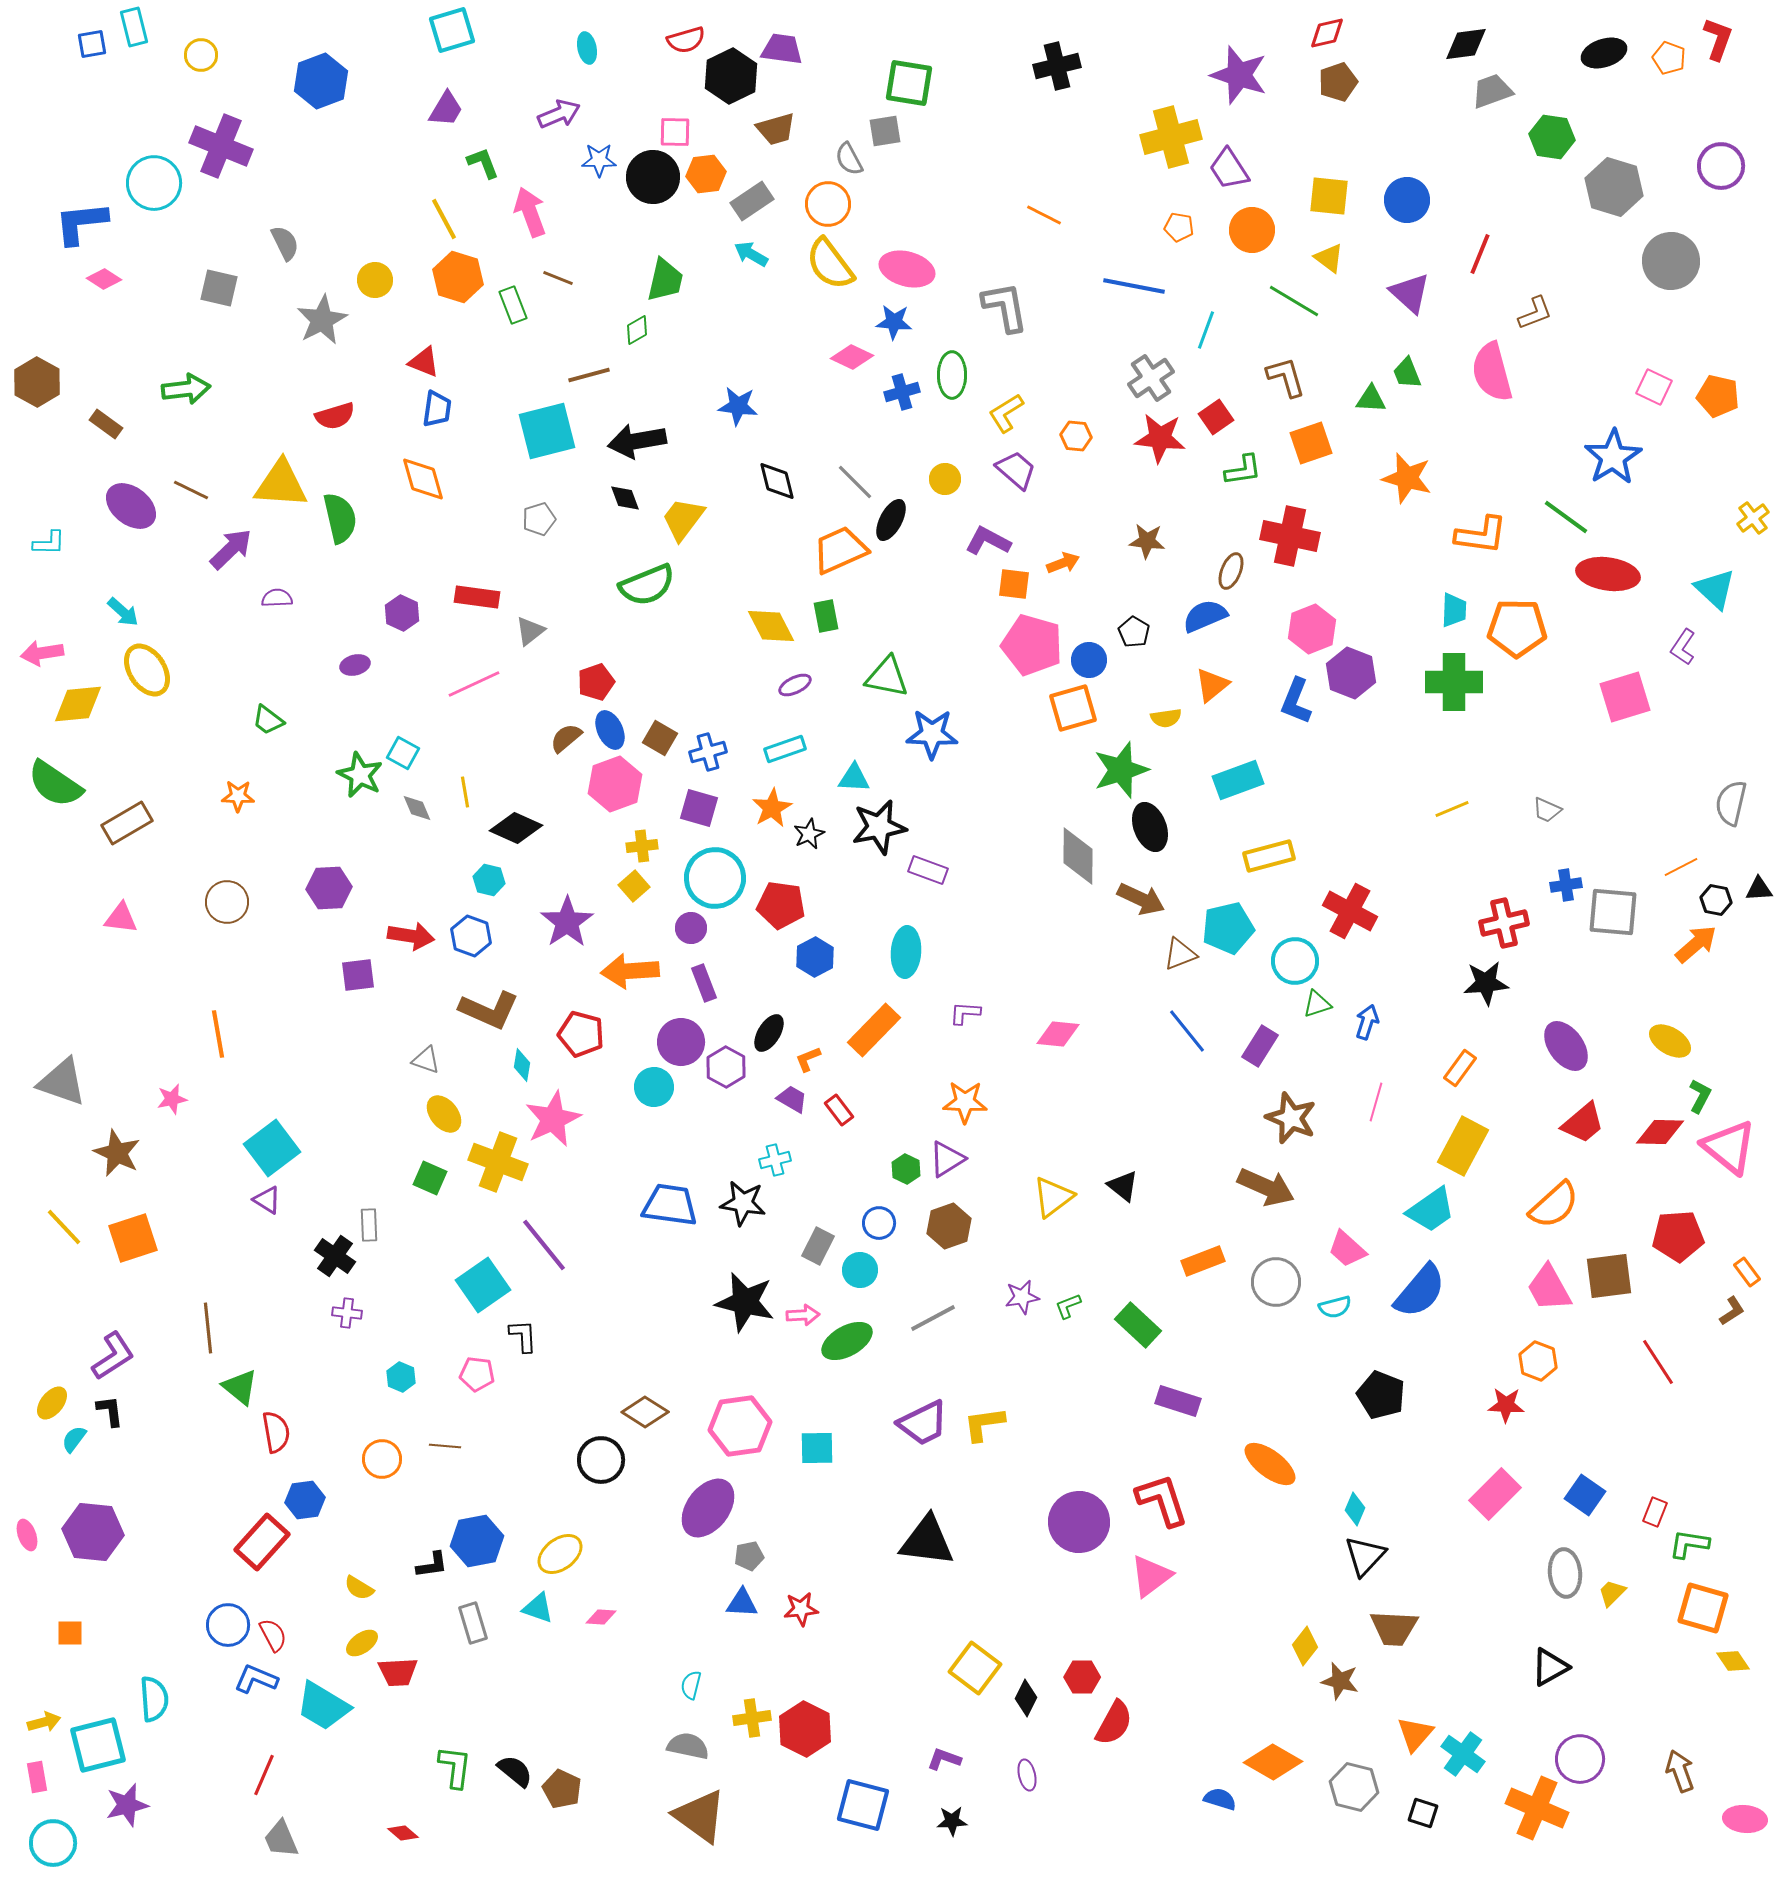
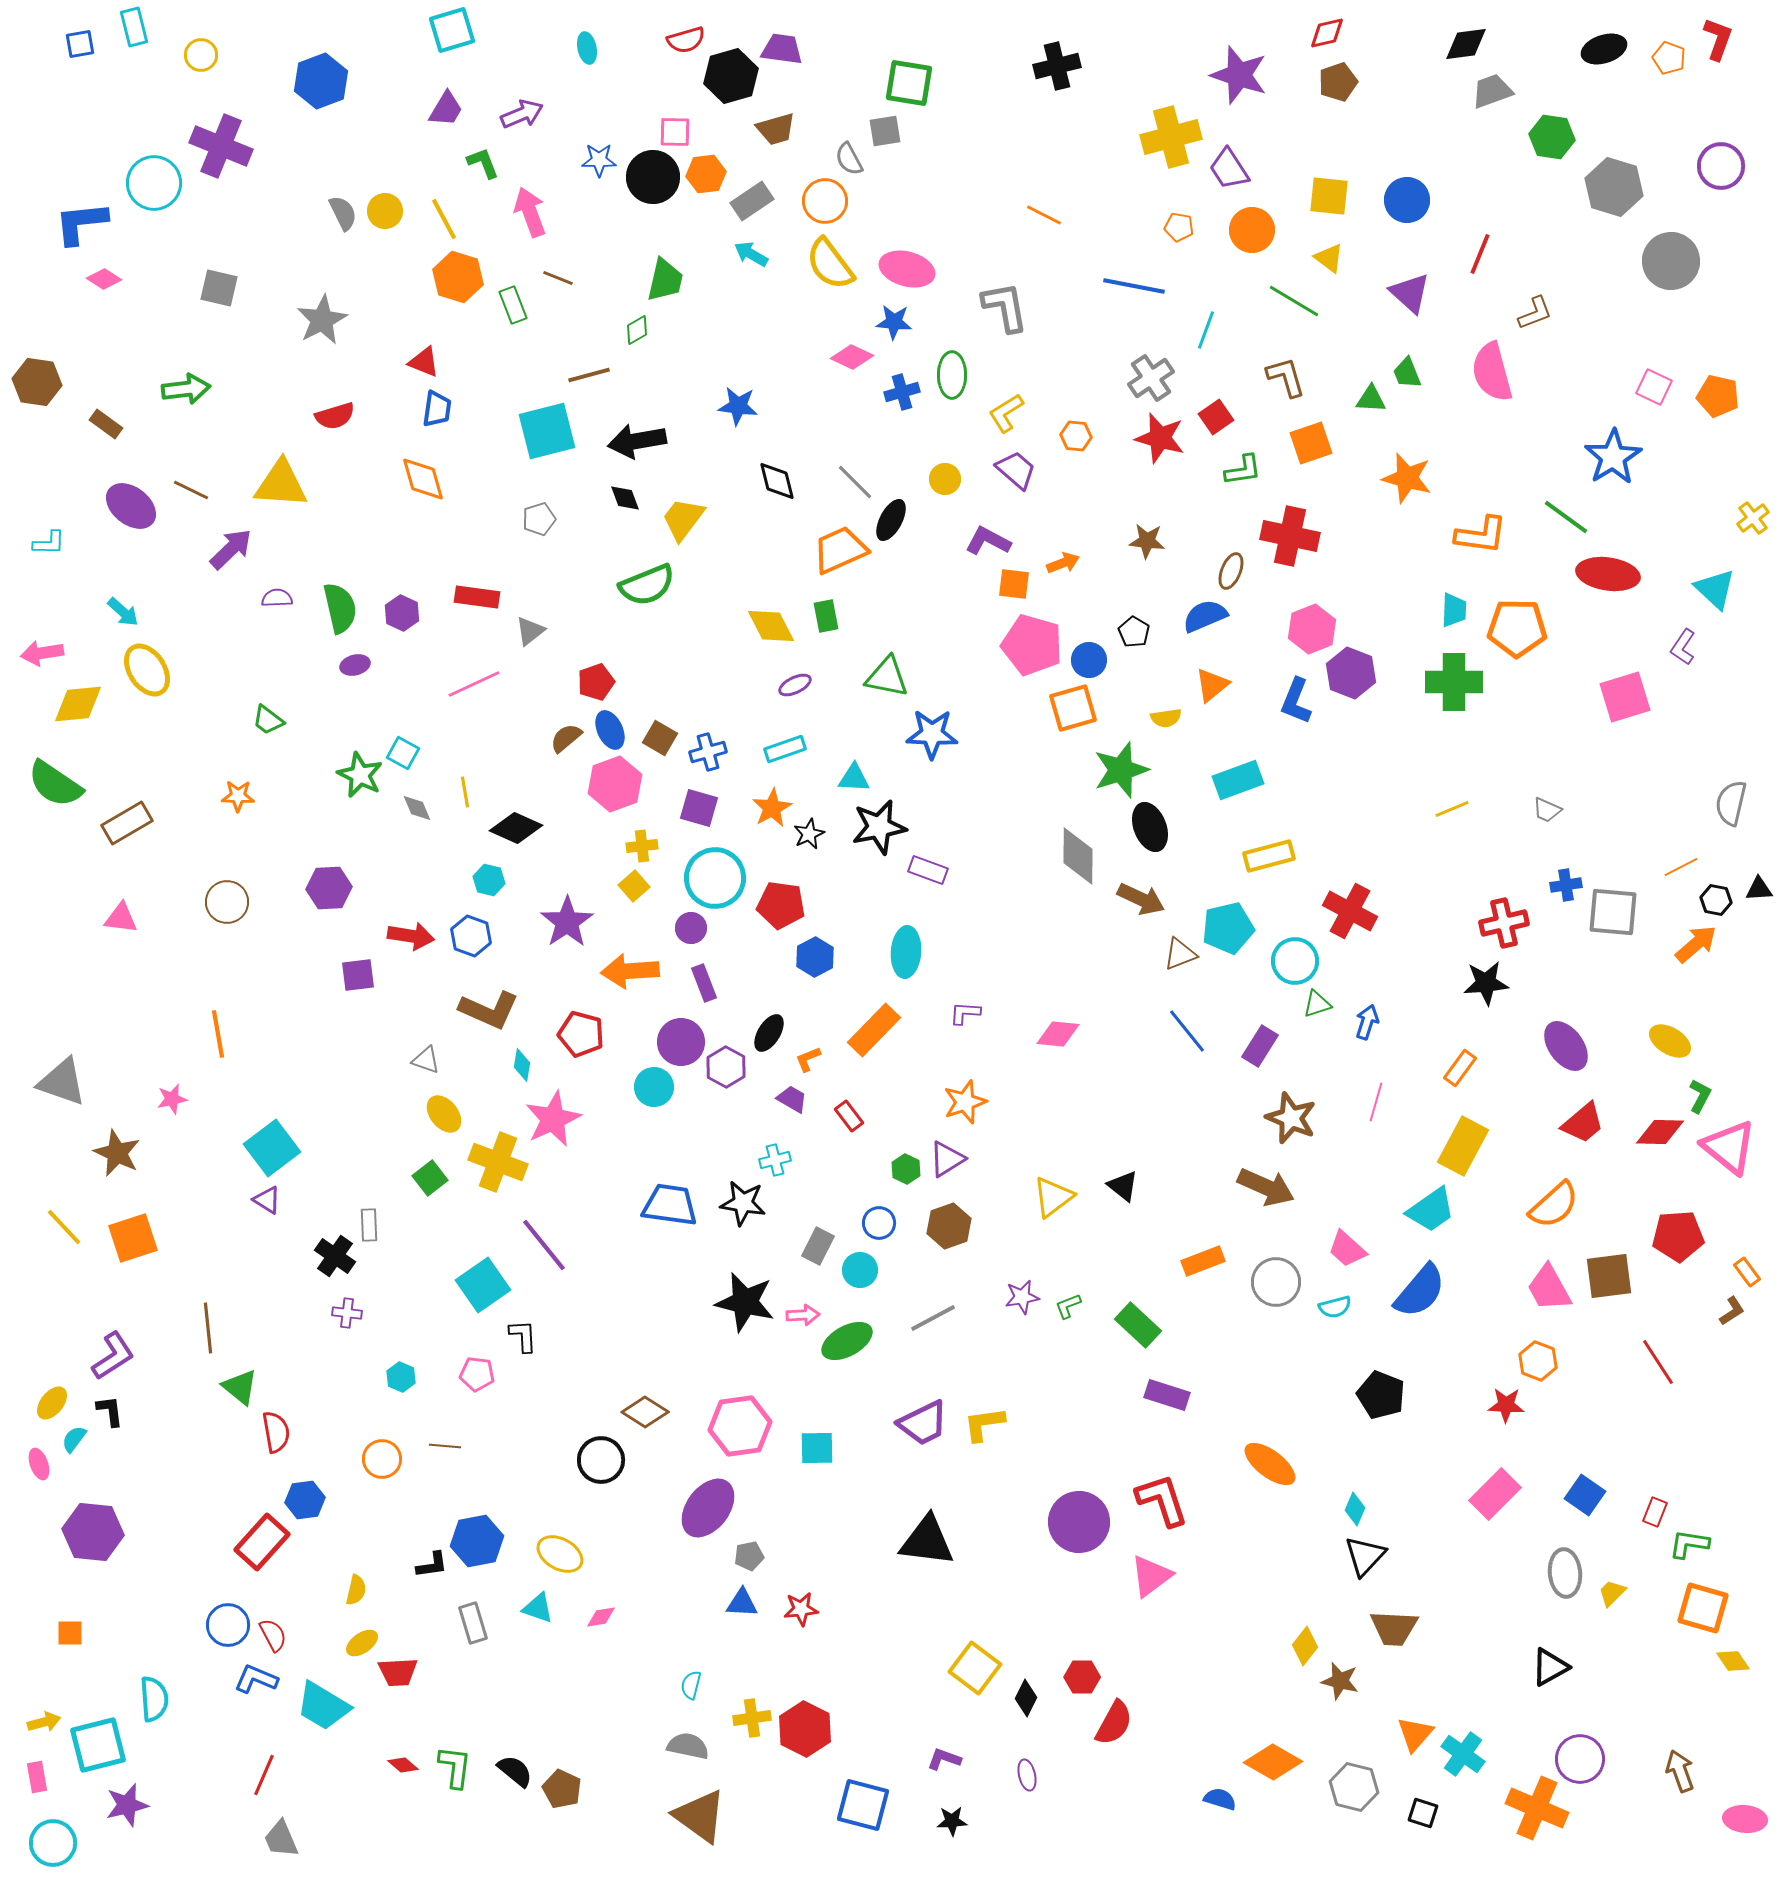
blue square at (92, 44): moved 12 px left
black ellipse at (1604, 53): moved 4 px up
black hexagon at (731, 76): rotated 10 degrees clockwise
purple arrow at (559, 114): moved 37 px left
orange circle at (828, 204): moved 3 px left, 3 px up
gray semicircle at (285, 243): moved 58 px right, 30 px up
yellow circle at (375, 280): moved 10 px right, 69 px up
brown hexagon at (37, 382): rotated 21 degrees counterclockwise
red star at (1160, 438): rotated 9 degrees clockwise
green semicircle at (340, 518): moved 90 px down
orange star at (965, 1102): rotated 21 degrees counterclockwise
red rectangle at (839, 1110): moved 10 px right, 6 px down
green square at (430, 1178): rotated 28 degrees clockwise
purple rectangle at (1178, 1401): moved 11 px left, 6 px up
pink ellipse at (27, 1535): moved 12 px right, 71 px up
yellow ellipse at (560, 1554): rotated 66 degrees clockwise
yellow semicircle at (359, 1588): moved 3 px left, 2 px down; rotated 108 degrees counterclockwise
pink diamond at (601, 1617): rotated 12 degrees counterclockwise
red diamond at (403, 1833): moved 68 px up
